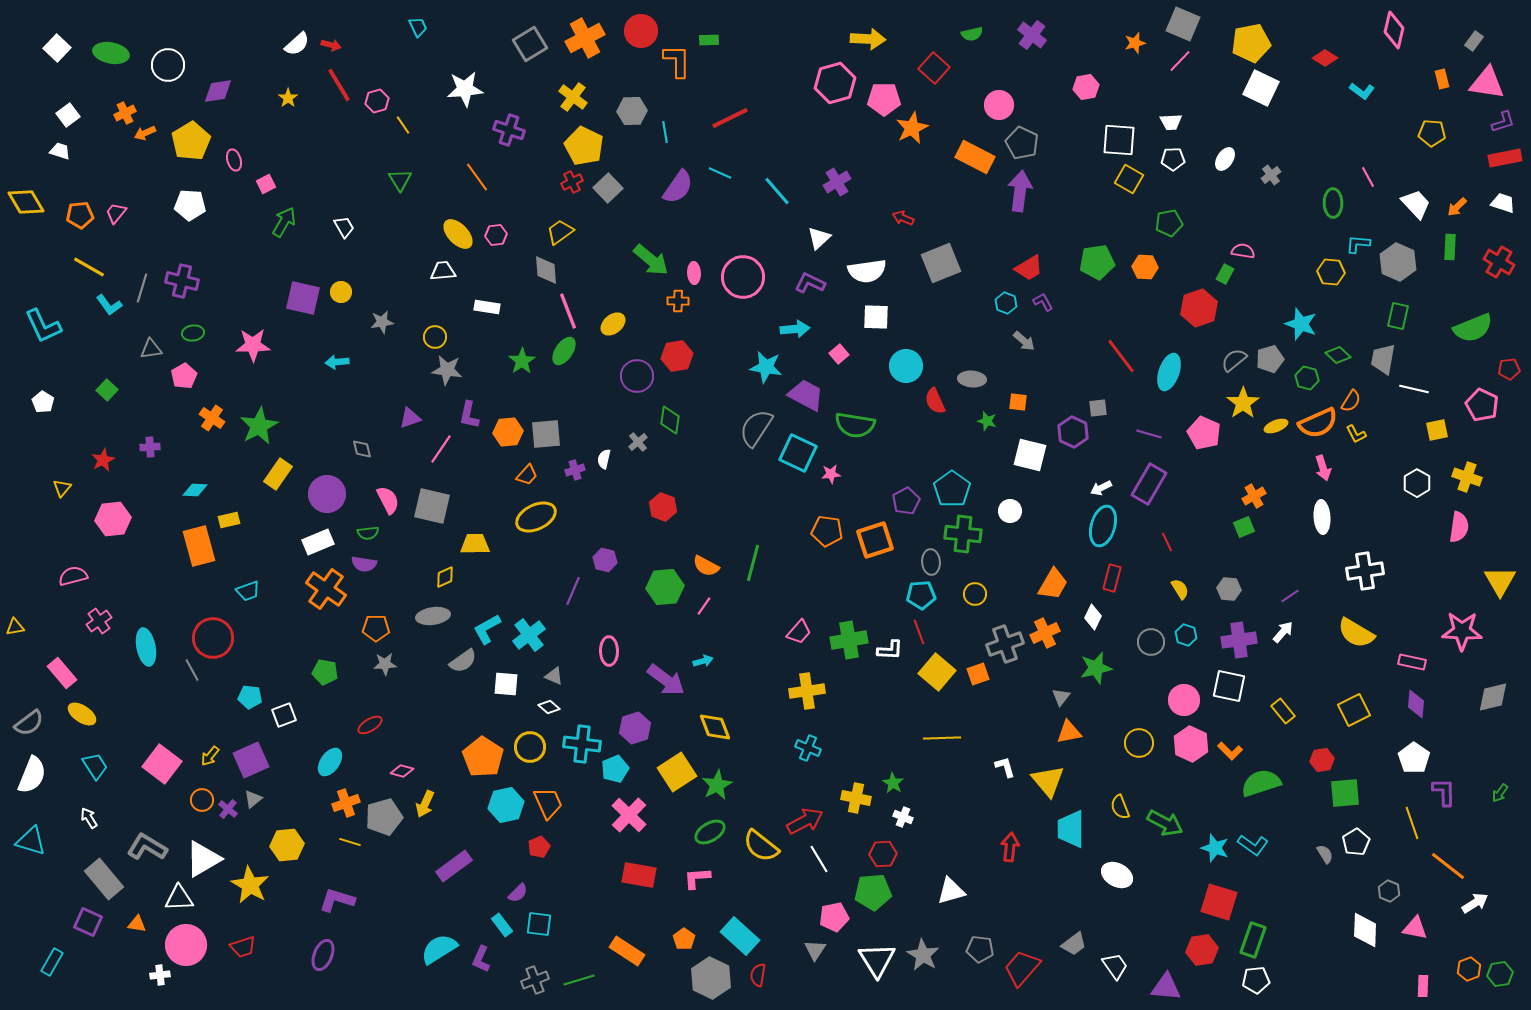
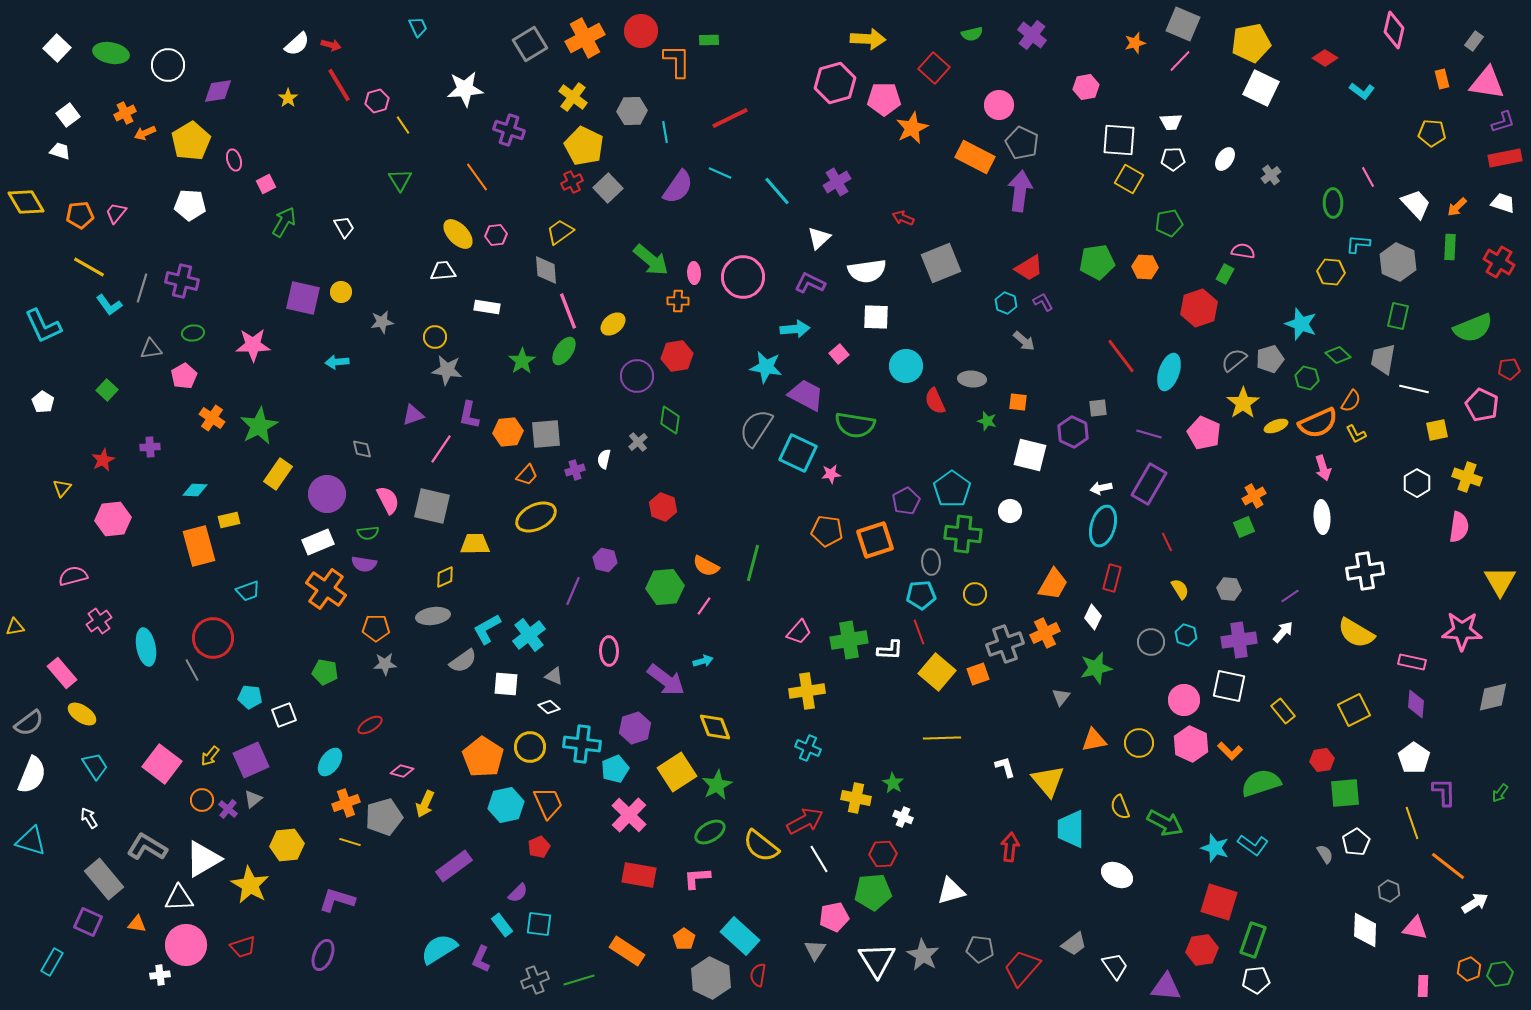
purple triangle at (410, 418): moved 3 px right, 3 px up
white arrow at (1101, 488): rotated 15 degrees clockwise
orange triangle at (1069, 732): moved 25 px right, 8 px down
